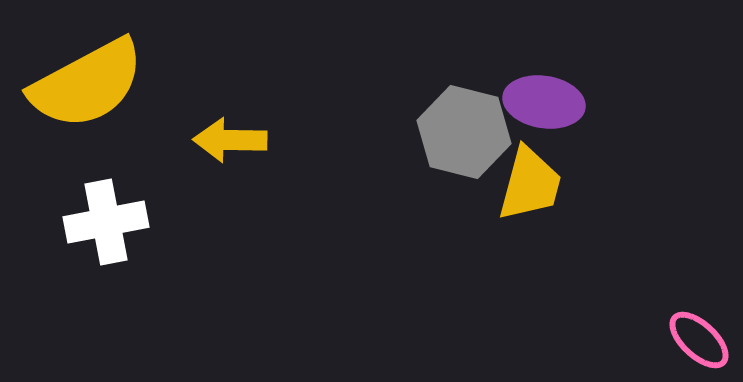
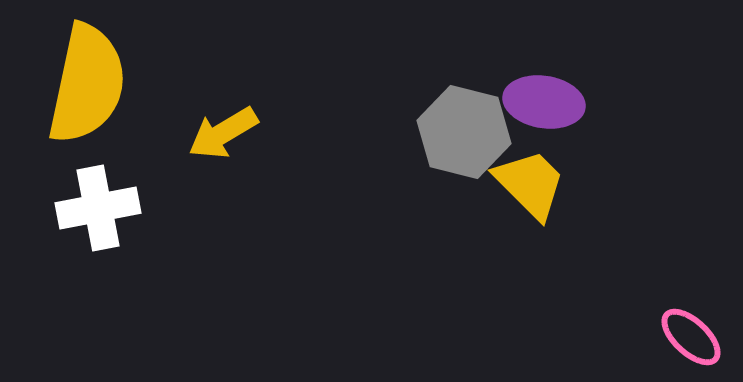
yellow semicircle: rotated 50 degrees counterclockwise
yellow arrow: moved 7 px left, 7 px up; rotated 32 degrees counterclockwise
yellow trapezoid: rotated 60 degrees counterclockwise
white cross: moved 8 px left, 14 px up
pink ellipse: moved 8 px left, 3 px up
